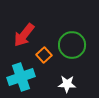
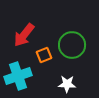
orange square: rotated 21 degrees clockwise
cyan cross: moved 3 px left, 1 px up
